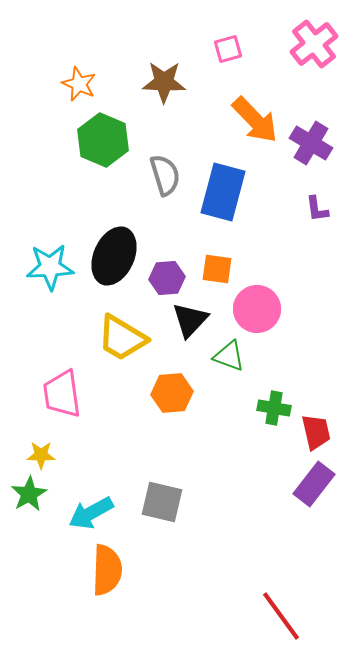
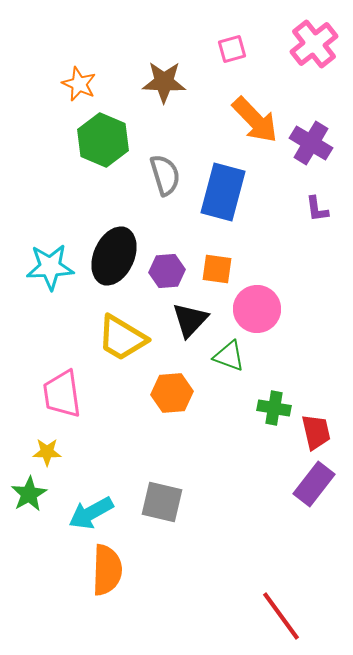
pink square: moved 4 px right
purple hexagon: moved 7 px up
yellow star: moved 6 px right, 3 px up
